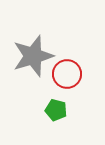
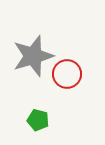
green pentagon: moved 18 px left, 10 px down
